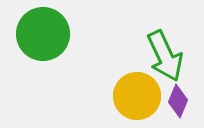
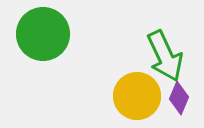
purple diamond: moved 1 px right, 3 px up
